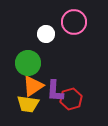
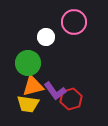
white circle: moved 3 px down
orange triangle: rotated 20 degrees clockwise
purple L-shape: rotated 40 degrees counterclockwise
